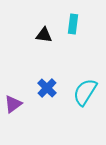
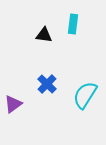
blue cross: moved 4 px up
cyan semicircle: moved 3 px down
